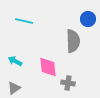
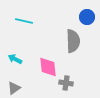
blue circle: moved 1 px left, 2 px up
cyan arrow: moved 2 px up
gray cross: moved 2 px left
